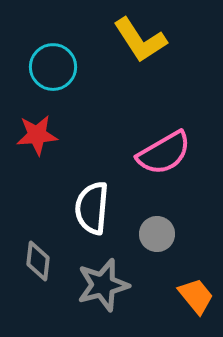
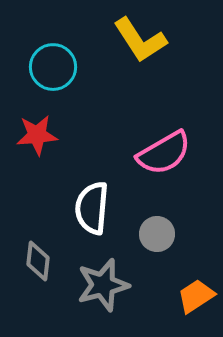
orange trapezoid: rotated 84 degrees counterclockwise
